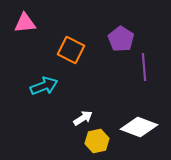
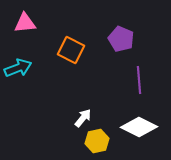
purple pentagon: rotated 10 degrees counterclockwise
purple line: moved 5 px left, 13 px down
cyan arrow: moved 26 px left, 18 px up
white arrow: rotated 18 degrees counterclockwise
white diamond: rotated 6 degrees clockwise
